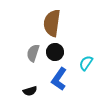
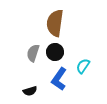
brown semicircle: moved 3 px right
cyan semicircle: moved 3 px left, 3 px down
